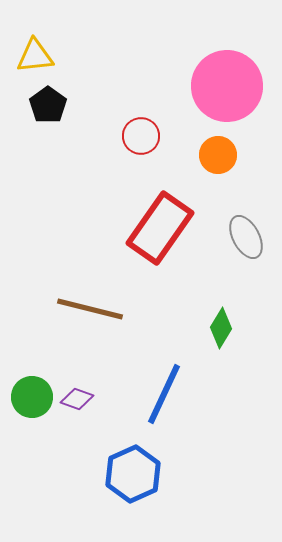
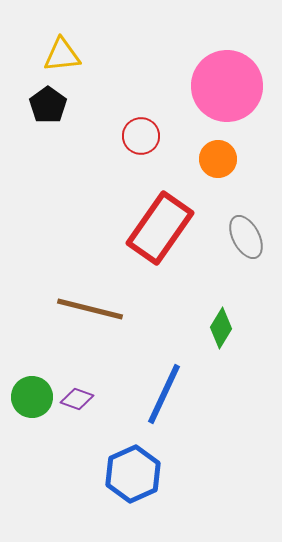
yellow triangle: moved 27 px right, 1 px up
orange circle: moved 4 px down
